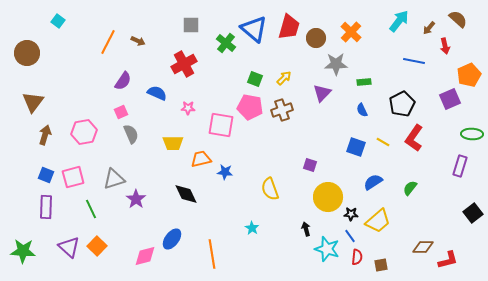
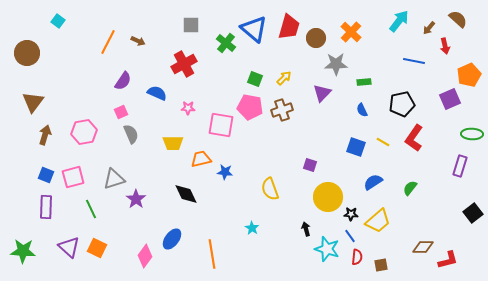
black pentagon at (402, 104): rotated 15 degrees clockwise
orange square at (97, 246): moved 2 px down; rotated 18 degrees counterclockwise
pink diamond at (145, 256): rotated 40 degrees counterclockwise
